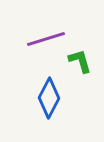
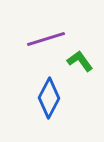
green L-shape: rotated 20 degrees counterclockwise
